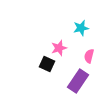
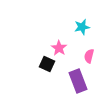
cyan star: moved 1 px right, 1 px up
pink star: rotated 21 degrees counterclockwise
purple rectangle: rotated 55 degrees counterclockwise
